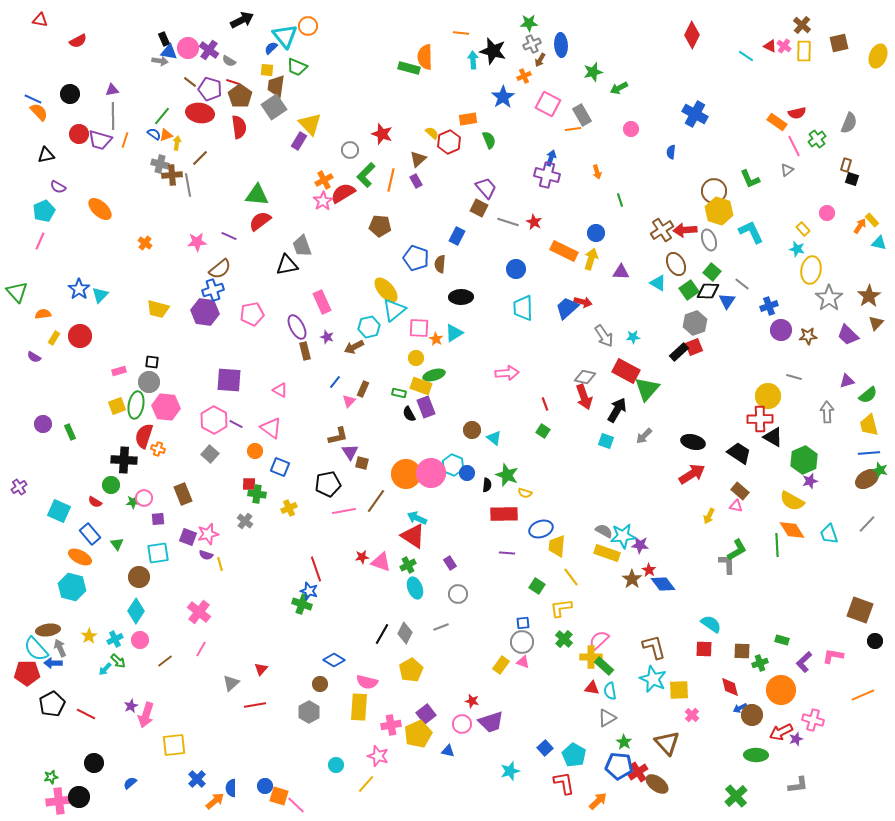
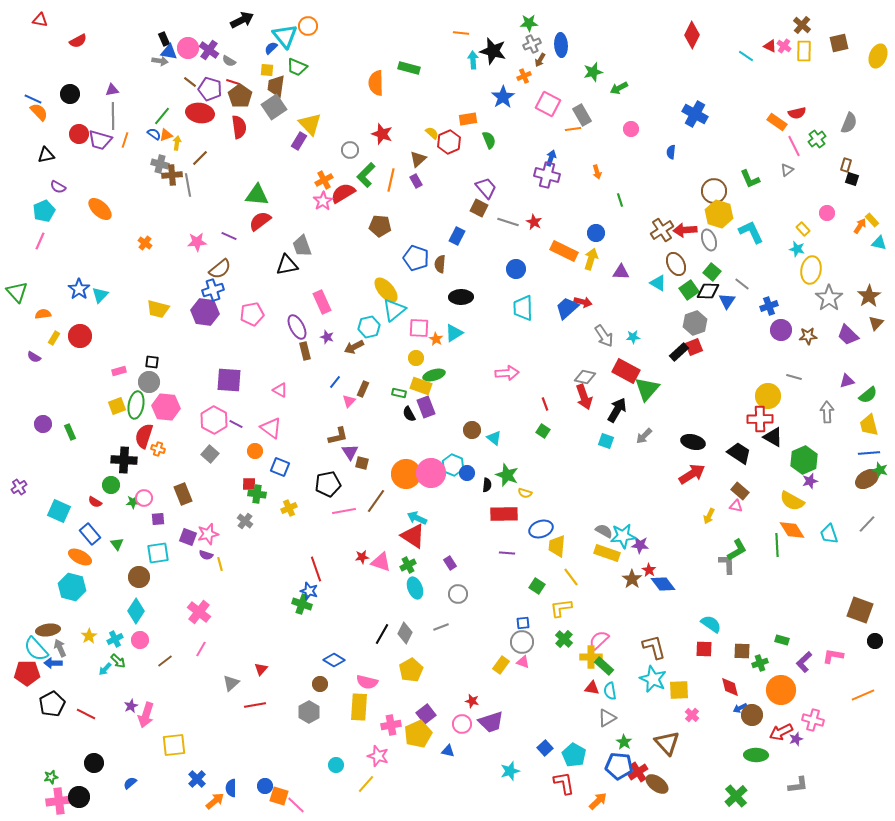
orange semicircle at (425, 57): moved 49 px left, 26 px down
yellow hexagon at (719, 211): moved 3 px down
